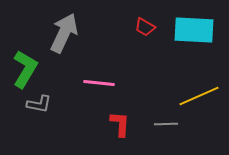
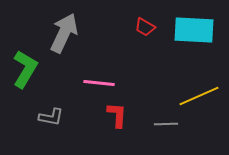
gray L-shape: moved 12 px right, 13 px down
red L-shape: moved 3 px left, 9 px up
